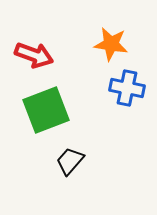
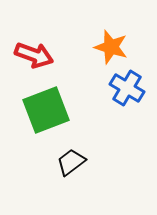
orange star: moved 3 px down; rotated 8 degrees clockwise
blue cross: rotated 20 degrees clockwise
black trapezoid: moved 1 px right, 1 px down; rotated 12 degrees clockwise
